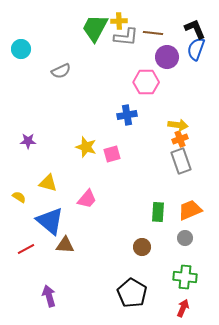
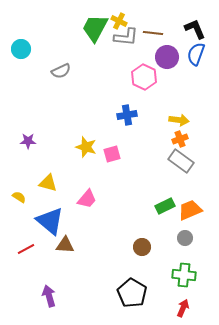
yellow cross: rotated 28 degrees clockwise
blue semicircle: moved 5 px down
pink hexagon: moved 2 px left, 5 px up; rotated 25 degrees clockwise
yellow arrow: moved 1 px right, 5 px up
gray rectangle: rotated 35 degrees counterclockwise
green rectangle: moved 7 px right, 6 px up; rotated 60 degrees clockwise
green cross: moved 1 px left, 2 px up
